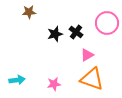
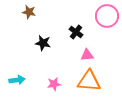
brown star: rotated 16 degrees clockwise
pink circle: moved 7 px up
black star: moved 12 px left, 9 px down; rotated 28 degrees clockwise
pink triangle: rotated 24 degrees clockwise
orange triangle: moved 3 px left, 2 px down; rotated 15 degrees counterclockwise
